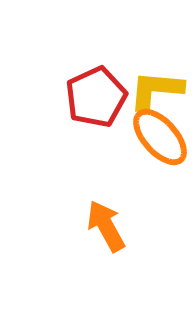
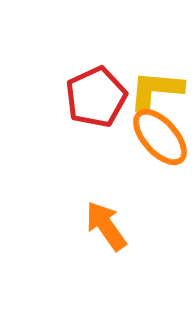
orange arrow: rotated 6 degrees counterclockwise
